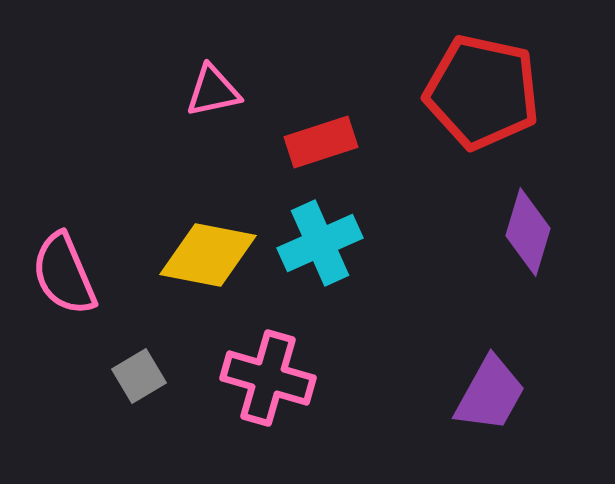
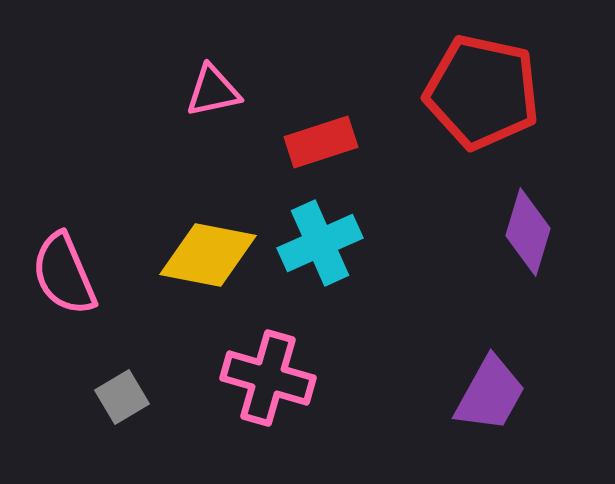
gray square: moved 17 px left, 21 px down
